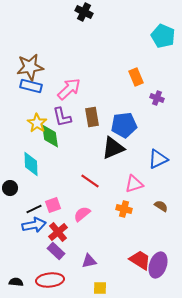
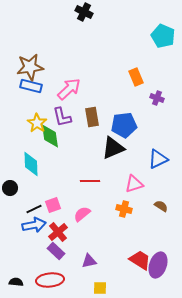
red line: rotated 36 degrees counterclockwise
